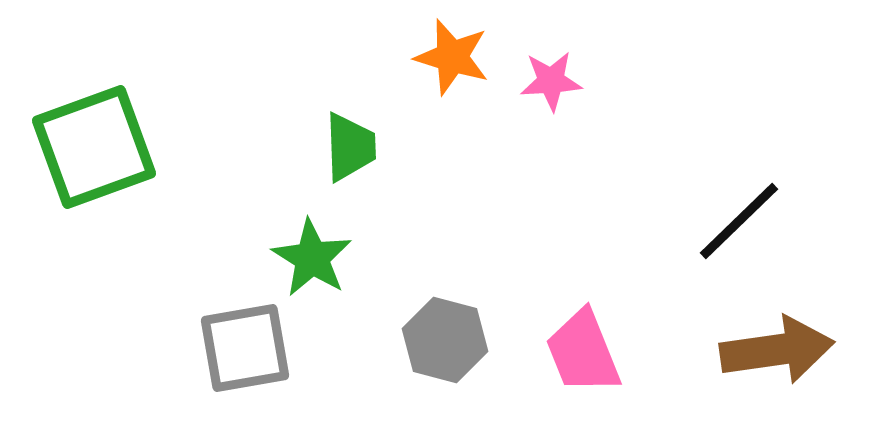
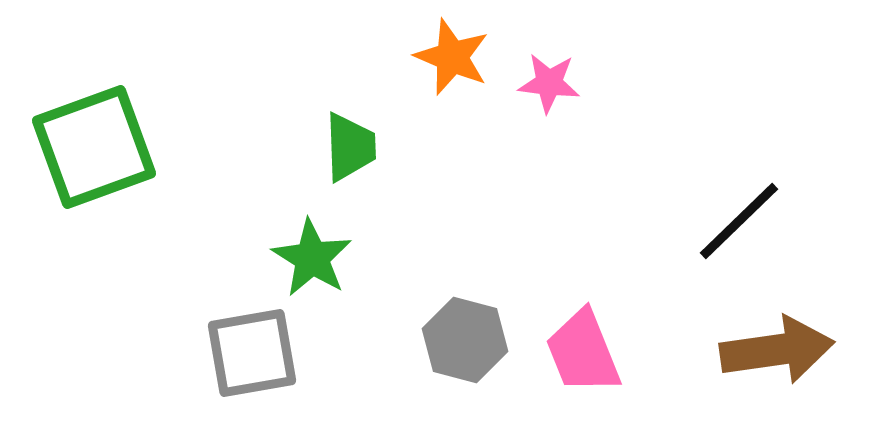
orange star: rotated 6 degrees clockwise
pink star: moved 2 px left, 2 px down; rotated 10 degrees clockwise
gray hexagon: moved 20 px right
gray square: moved 7 px right, 5 px down
